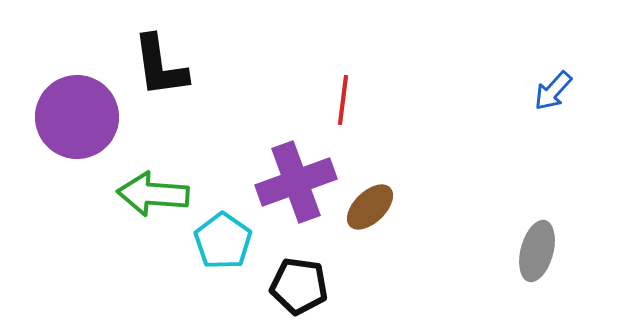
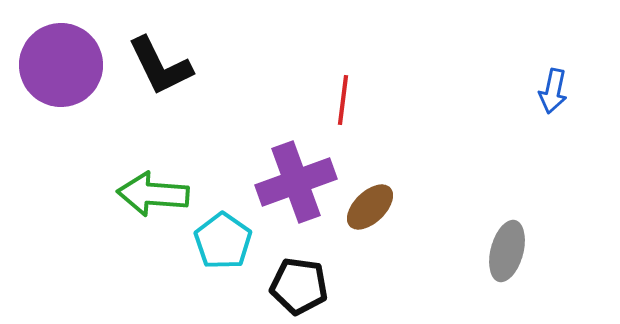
black L-shape: rotated 18 degrees counterclockwise
blue arrow: rotated 30 degrees counterclockwise
purple circle: moved 16 px left, 52 px up
gray ellipse: moved 30 px left
